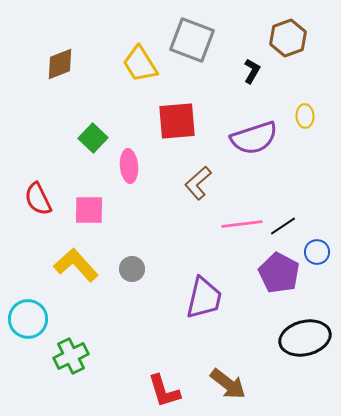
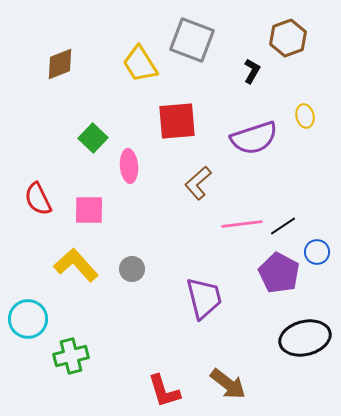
yellow ellipse: rotated 10 degrees counterclockwise
purple trapezoid: rotated 27 degrees counterclockwise
green cross: rotated 12 degrees clockwise
